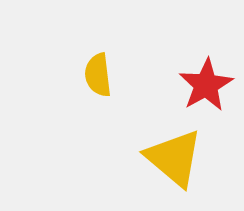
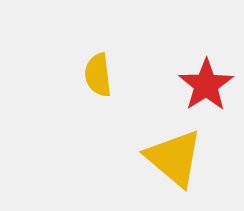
red star: rotated 4 degrees counterclockwise
